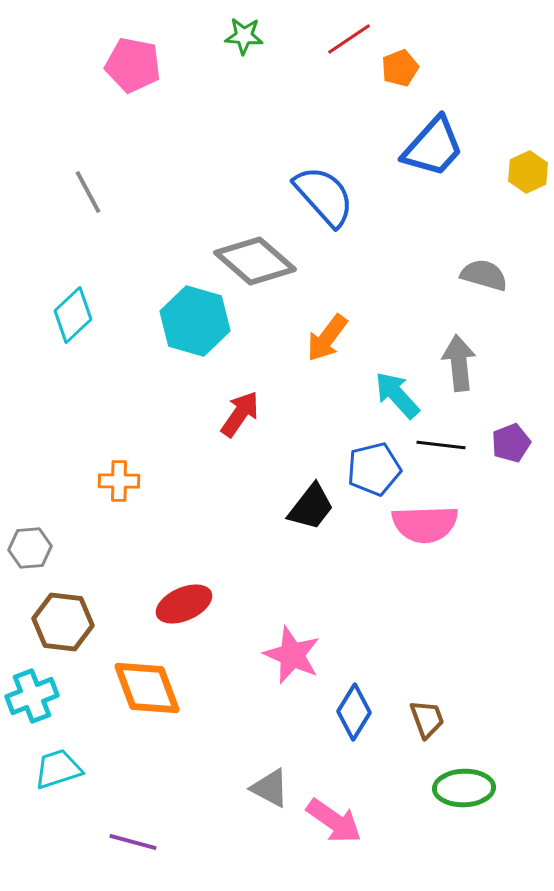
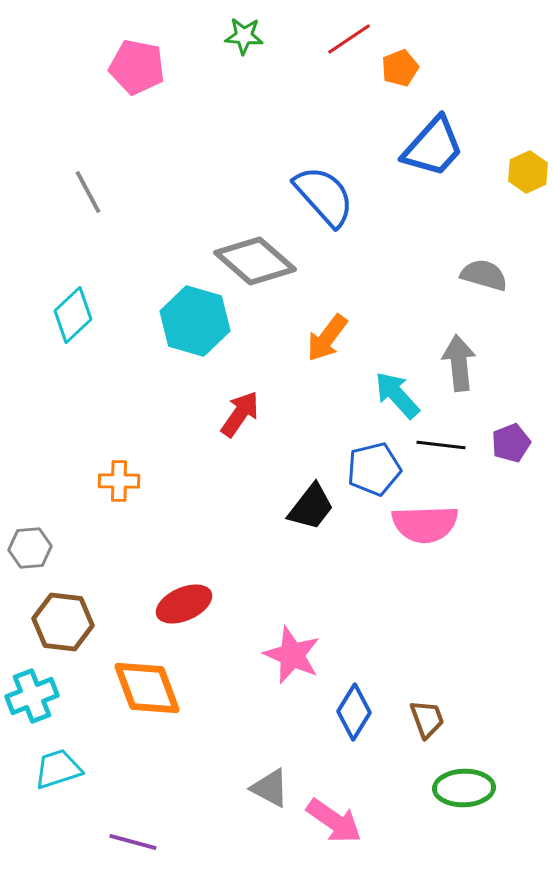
pink pentagon: moved 4 px right, 2 px down
